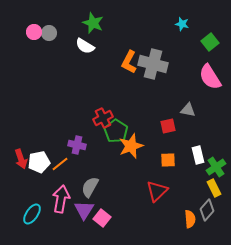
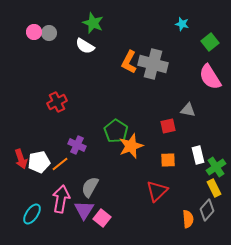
red cross: moved 46 px left, 16 px up
purple cross: rotated 12 degrees clockwise
orange semicircle: moved 2 px left
